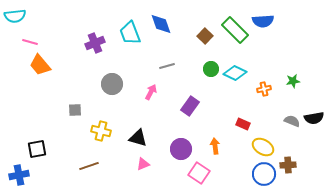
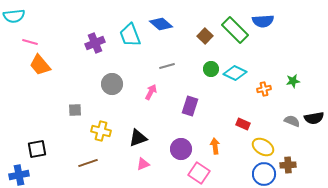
cyan semicircle: moved 1 px left
blue diamond: rotated 30 degrees counterclockwise
cyan trapezoid: moved 2 px down
purple rectangle: rotated 18 degrees counterclockwise
black triangle: rotated 36 degrees counterclockwise
brown line: moved 1 px left, 3 px up
